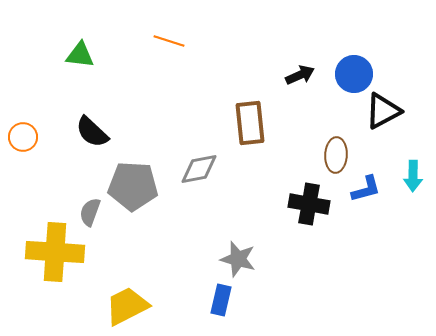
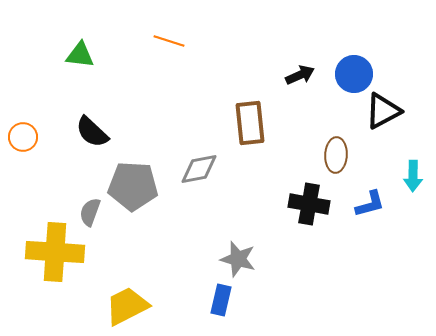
blue L-shape: moved 4 px right, 15 px down
